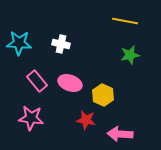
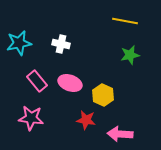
cyan star: rotated 15 degrees counterclockwise
